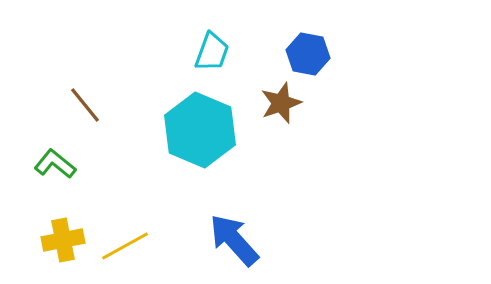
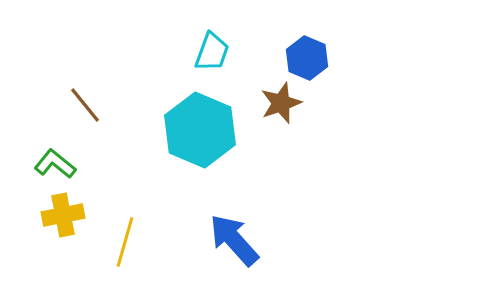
blue hexagon: moved 1 px left, 4 px down; rotated 12 degrees clockwise
yellow cross: moved 25 px up
yellow line: moved 4 px up; rotated 45 degrees counterclockwise
